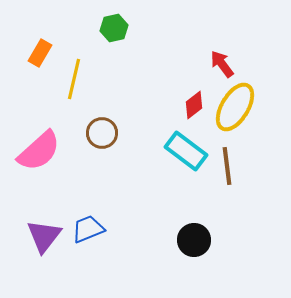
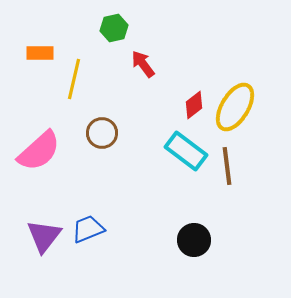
orange rectangle: rotated 60 degrees clockwise
red arrow: moved 79 px left
